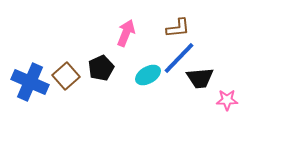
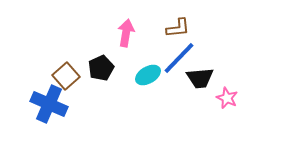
pink arrow: rotated 12 degrees counterclockwise
blue cross: moved 19 px right, 22 px down
pink star: moved 2 px up; rotated 25 degrees clockwise
